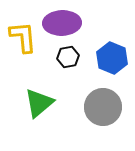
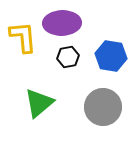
blue hexagon: moved 1 px left, 2 px up; rotated 12 degrees counterclockwise
